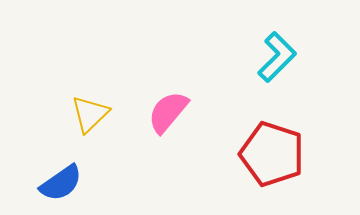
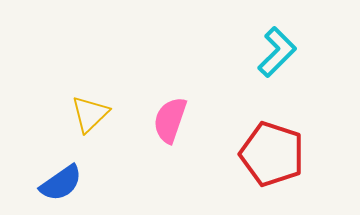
cyan L-shape: moved 5 px up
pink semicircle: moved 2 px right, 8 px down; rotated 21 degrees counterclockwise
